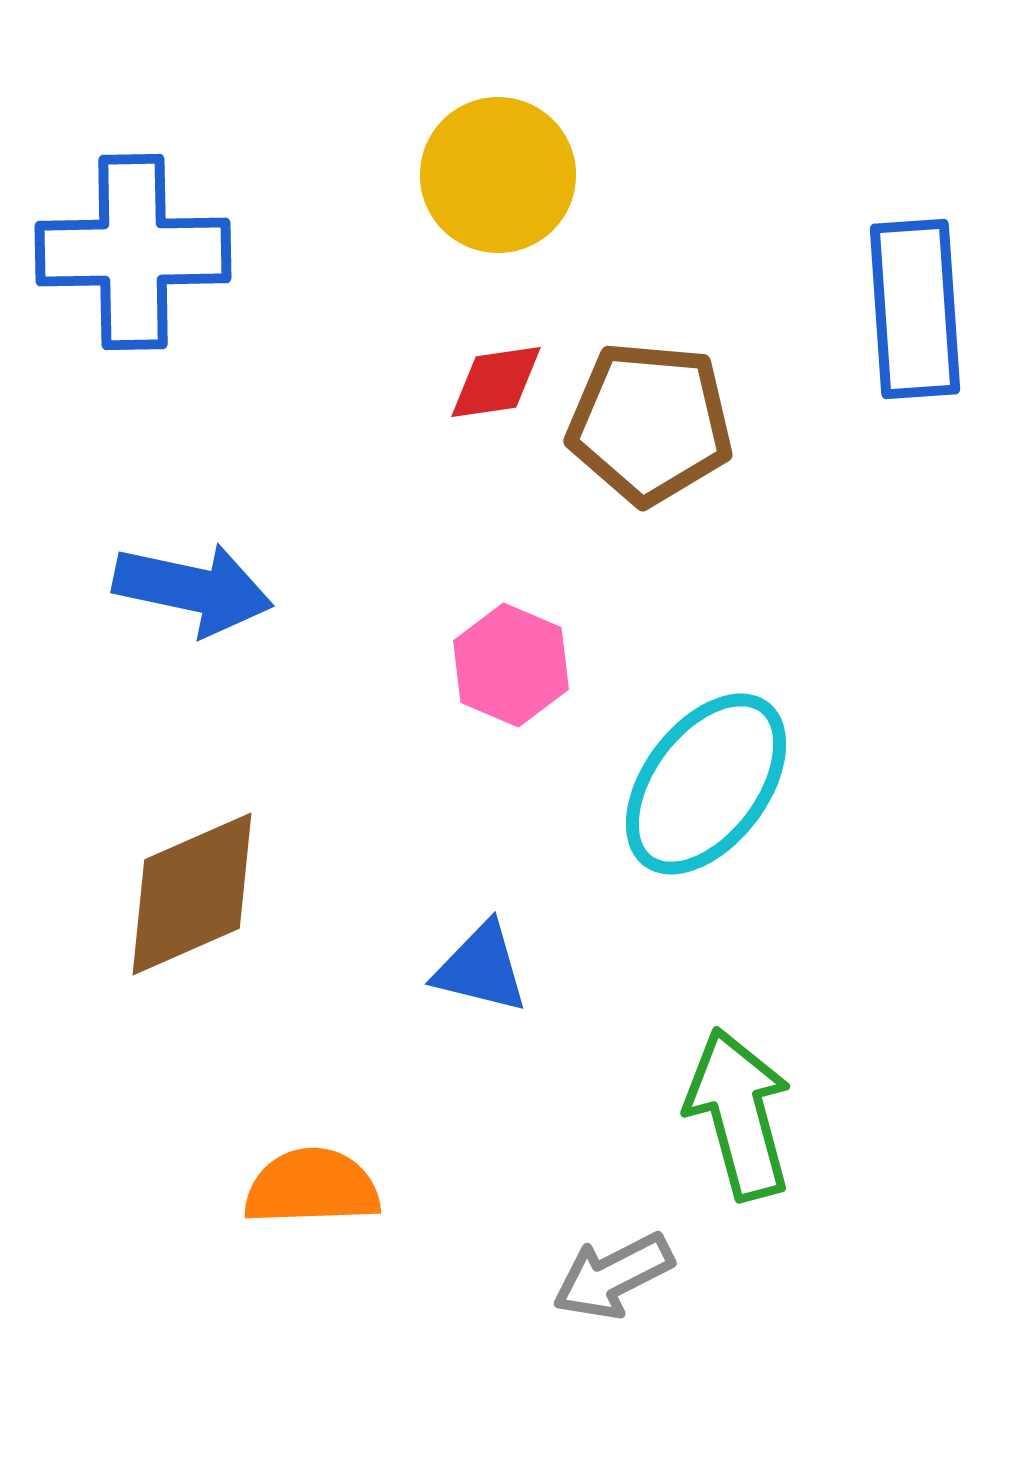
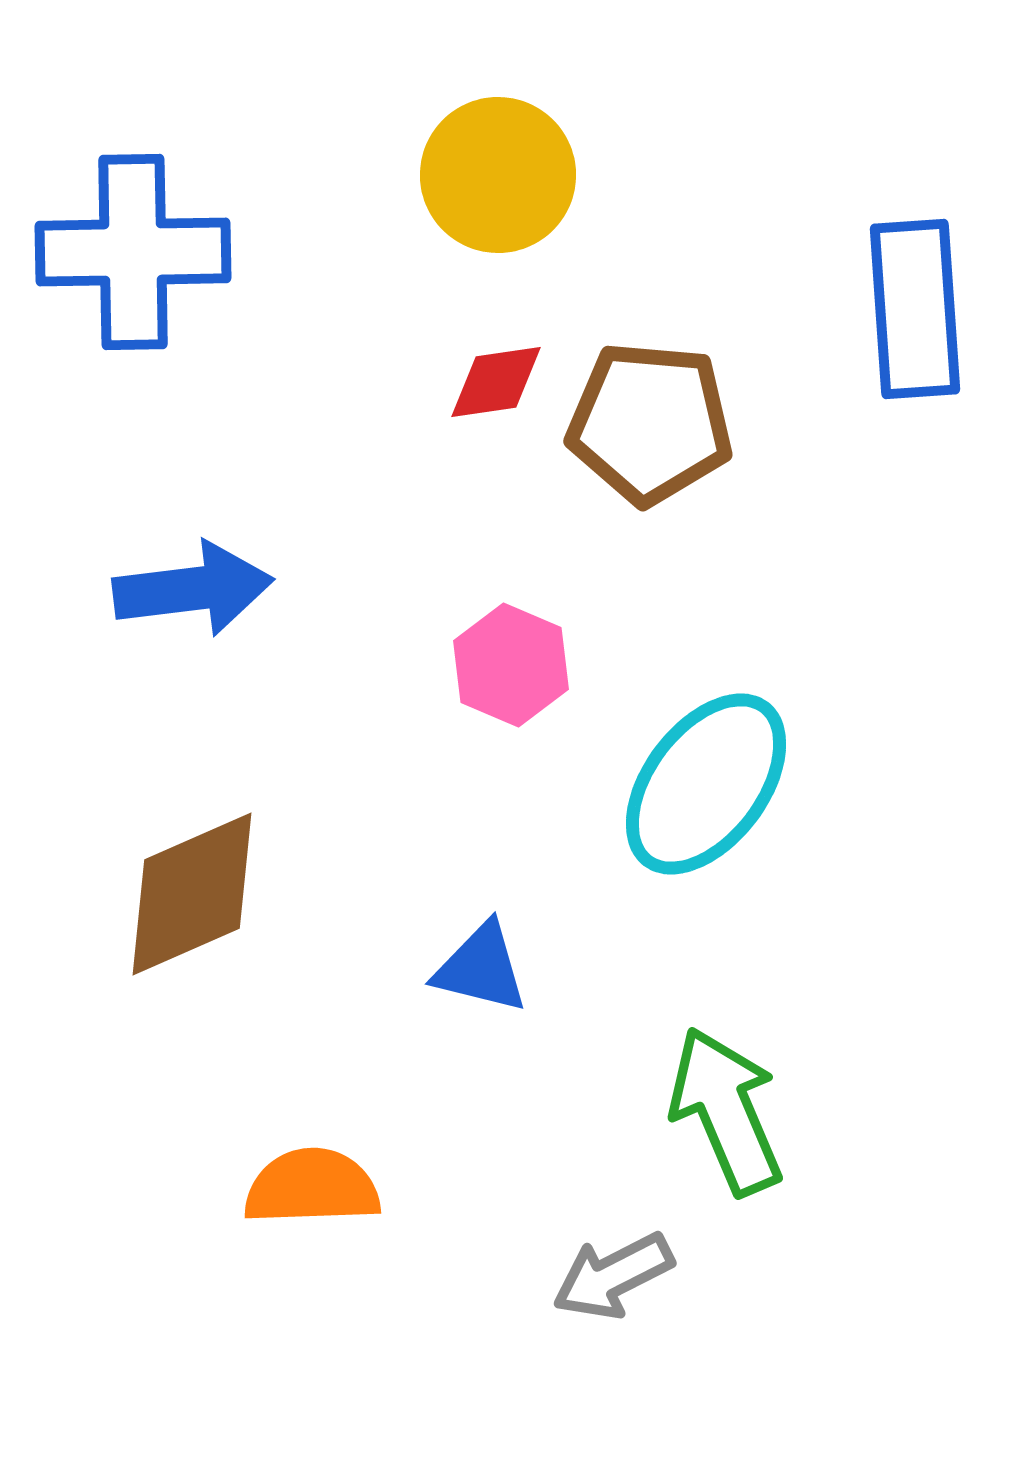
blue arrow: rotated 19 degrees counterclockwise
green arrow: moved 13 px left, 3 px up; rotated 8 degrees counterclockwise
